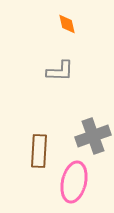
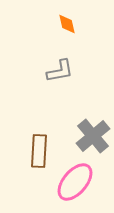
gray L-shape: rotated 12 degrees counterclockwise
gray cross: rotated 20 degrees counterclockwise
pink ellipse: moved 1 px right; rotated 27 degrees clockwise
